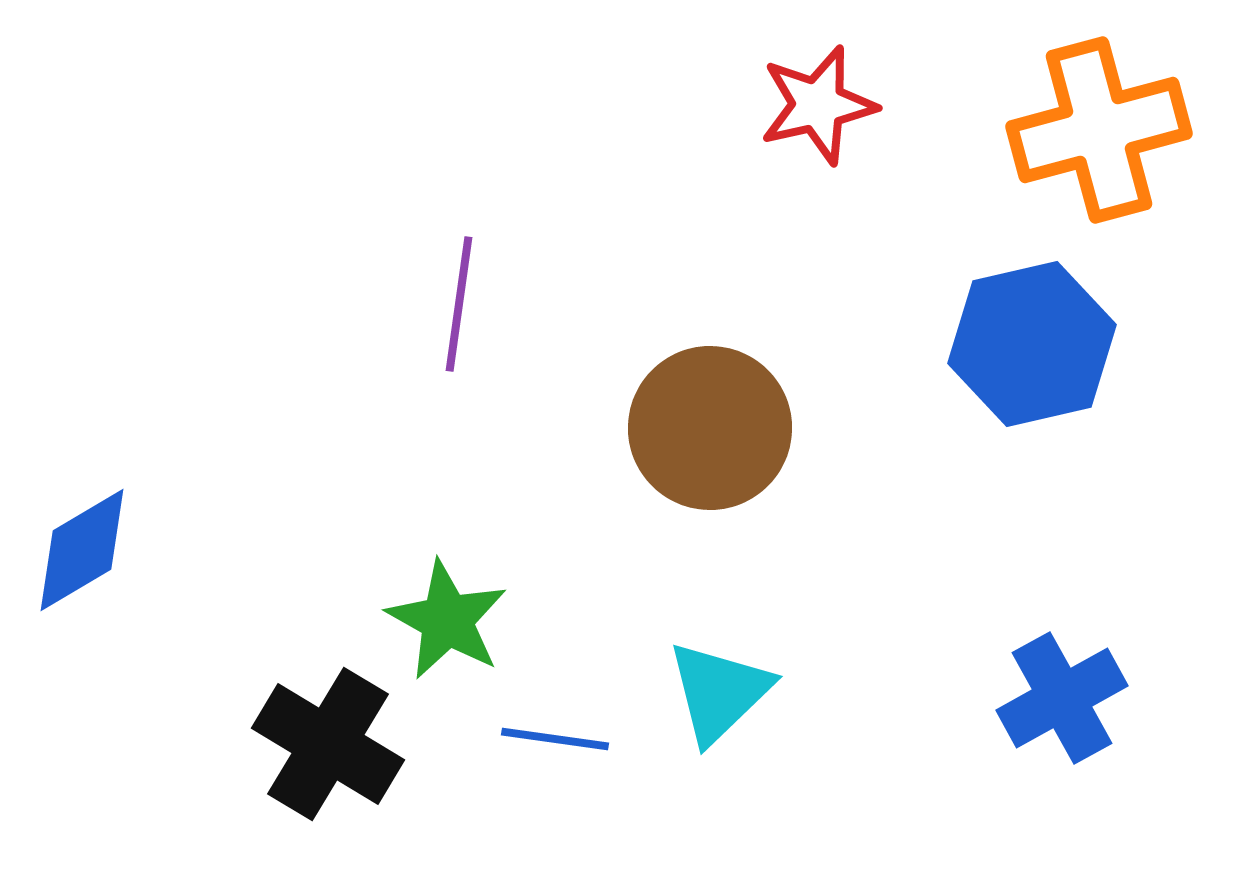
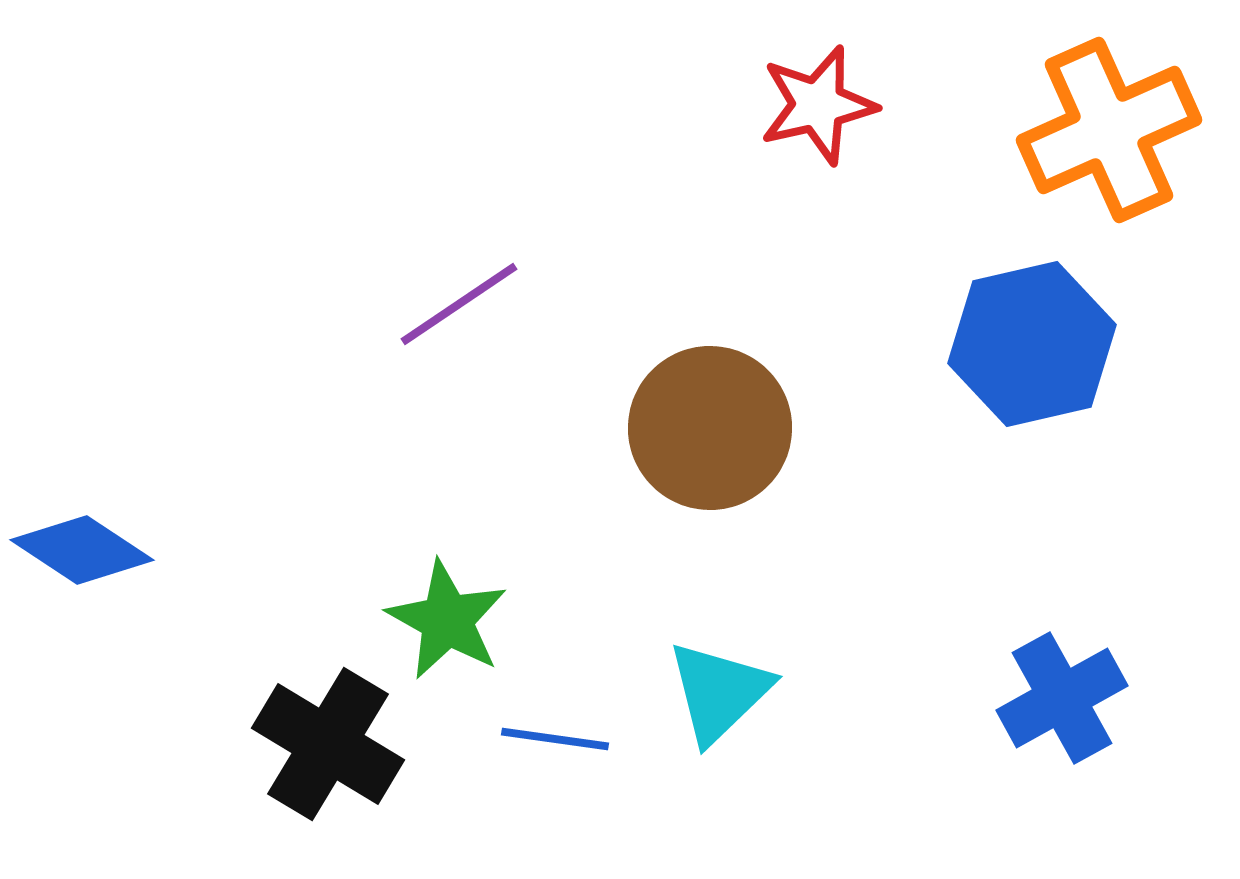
orange cross: moved 10 px right; rotated 9 degrees counterclockwise
purple line: rotated 48 degrees clockwise
blue diamond: rotated 64 degrees clockwise
